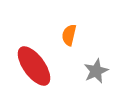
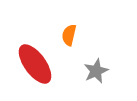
red ellipse: moved 1 px right, 2 px up
